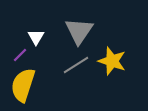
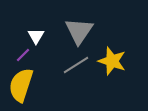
white triangle: moved 1 px up
purple line: moved 3 px right
yellow semicircle: moved 2 px left
